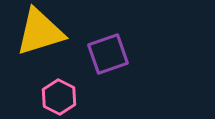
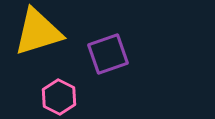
yellow triangle: moved 2 px left
